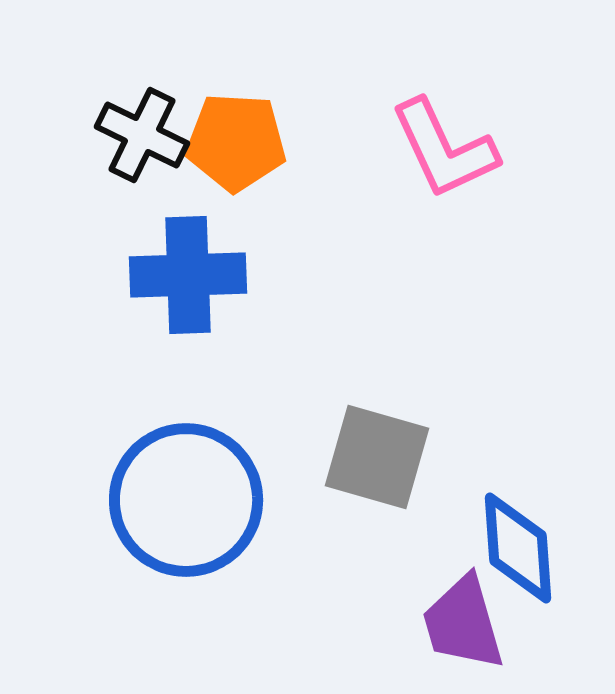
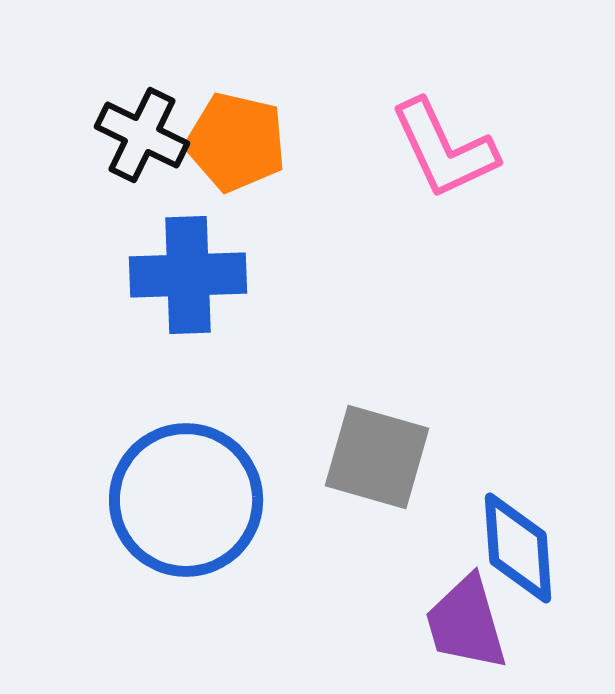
orange pentagon: rotated 10 degrees clockwise
purple trapezoid: moved 3 px right
